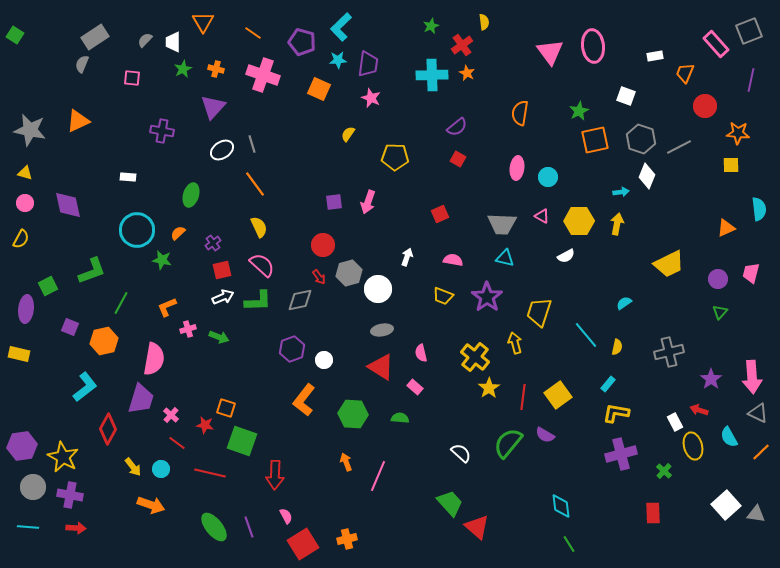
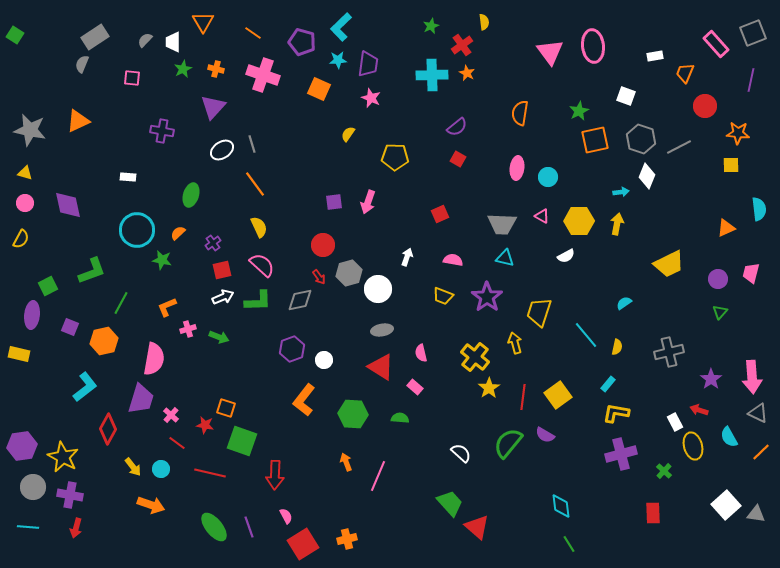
gray square at (749, 31): moved 4 px right, 2 px down
purple ellipse at (26, 309): moved 6 px right, 6 px down
red arrow at (76, 528): rotated 102 degrees clockwise
